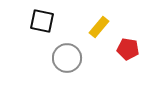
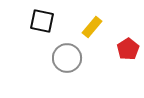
yellow rectangle: moved 7 px left
red pentagon: rotated 30 degrees clockwise
